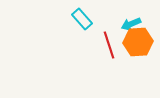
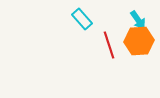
cyan arrow: moved 7 px right, 4 px up; rotated 102 degrees counterclockwise
orange hexagon: moved 1 px right, 1 px up
